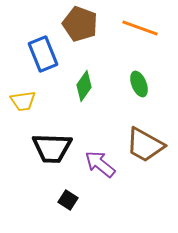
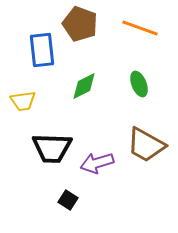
blue rectangle: moved 1 px left, 4 px up; rotated 16 degrees clockwise
green diamond: rotated 28 degrees clockwise
brown trapezoid: moved 1 px right
purple arrow: moved 3 px left, 1 px up; rotated 56 degrees counterclockwise
